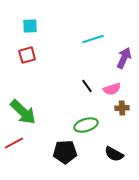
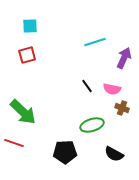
cyan line: moved 2 px right, 3 px down
pink semicircle: rotated 30 degrees clockwise
brown cross: rotated 24 degrees clockwise
green ellipse: moved 6 px right
red line: rotated 48 degrees clockwise
